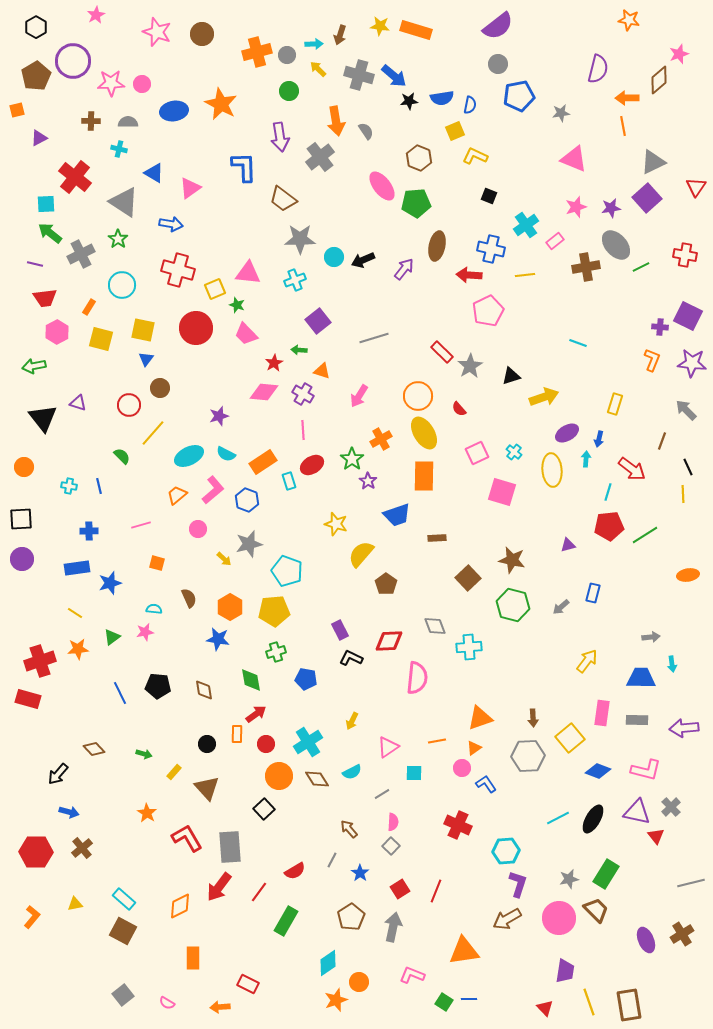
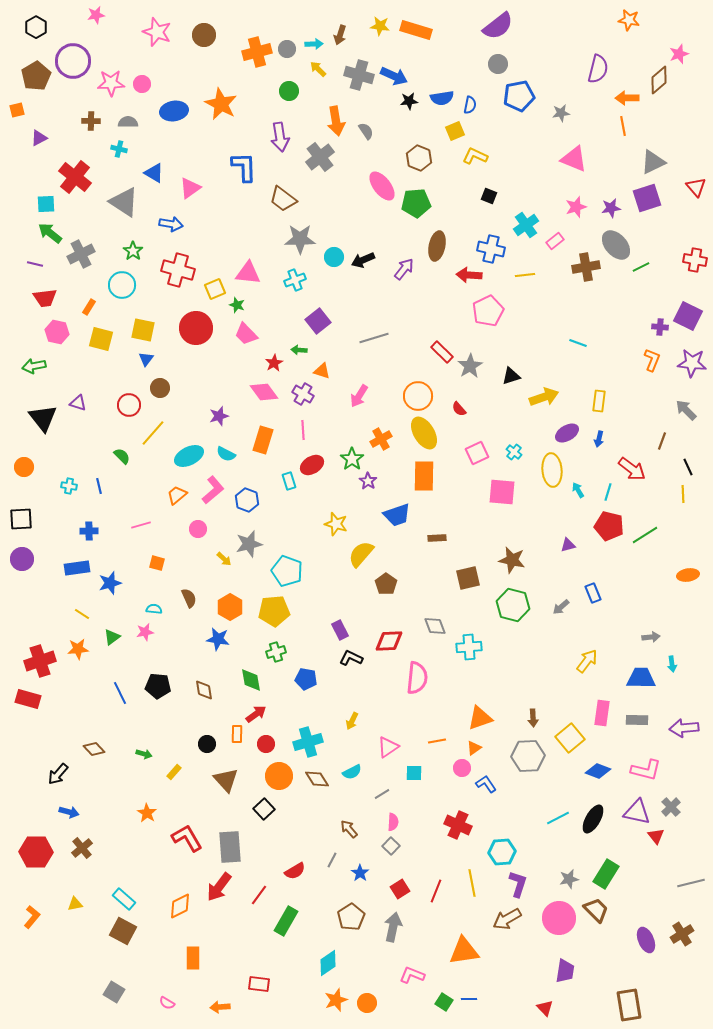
pink star at (96, 15): rotated 18 degrees clockwise
brown circle at (202, 34): moved 2 px right, 1 px down
gray circle at (287, 55): moved 6 px up
blue arrow at (394, 76): rotated 16 degrees counterclockwise
red triangle at (696, 187): rotated 15 degrees counterclockwise
purple square at (647, 198): rotated 24 degrees clockwise
green star at (118, 239): moved 15 px right, 12 px down
red cross at (685, 255): moved 10 px right, 5 px down
pink hexagon at (57, 332): rotated 20 degrees counterclockwise
pink diamond at (264, 392): rotated 48 degrees clockwise
yellow rectangle at (615, 404): moved 16 px left, 3 px up; rotated 10 degrees counterclockwise
cyan arrow at (586, 459): moved 8 px left, 31 px down; rotated 35 degrees counterclockwise
orange rectangle at (263, 462): moved 22 px up; rotated 40 degrees counterclockwise
pink square at (502, 492): rotated 12 degrees counterclockwise
red pentagon at (609, 526): rotated 20 degrees clockwise
brown square at (468, 578): rotated 30 degrees clockwise
blue rectangle at (593, 593): rotated 36 degrees counterclockwise
yellow line at (75, 613): moved 7 px right, 1 px down
cyan cross at (308, 742): rotated 16 degrees clockwise
brown triangle at (207, 788): moved 19 px right, 8 px up
cyan hexagon at (506, 851): moved 4 px left, 1 px down
red line at (259, 892): moved 3 px down
orange circle at (359, 982): moved 8 px right, 21 px down
red rectangle at (248, 984): moved 11 px right; rotated 20 degrees counterclockwise
gray square at (123, 995): moved 9 px left, 3 px up; rotated 20 degrees counterclockwise
yellow line at (589, 1002): moved 117 px left, 119 px up; rotated 8 degrees clockwise
